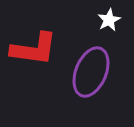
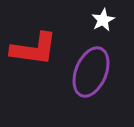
white star: moved 6 px left
